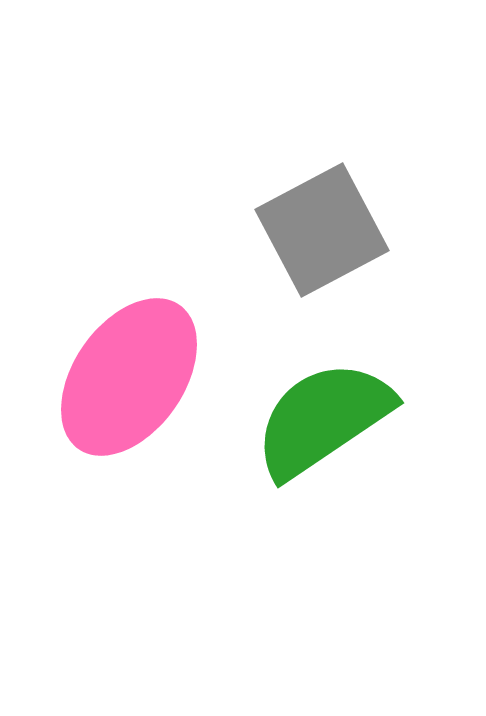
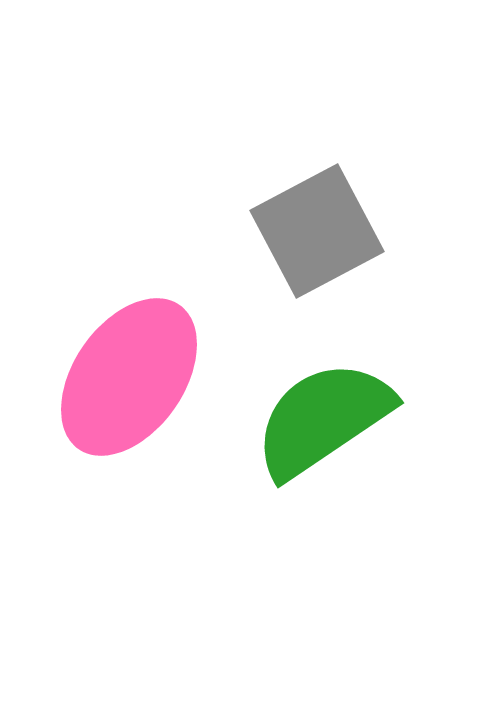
gray square: moved 5 px left, 1 px down
